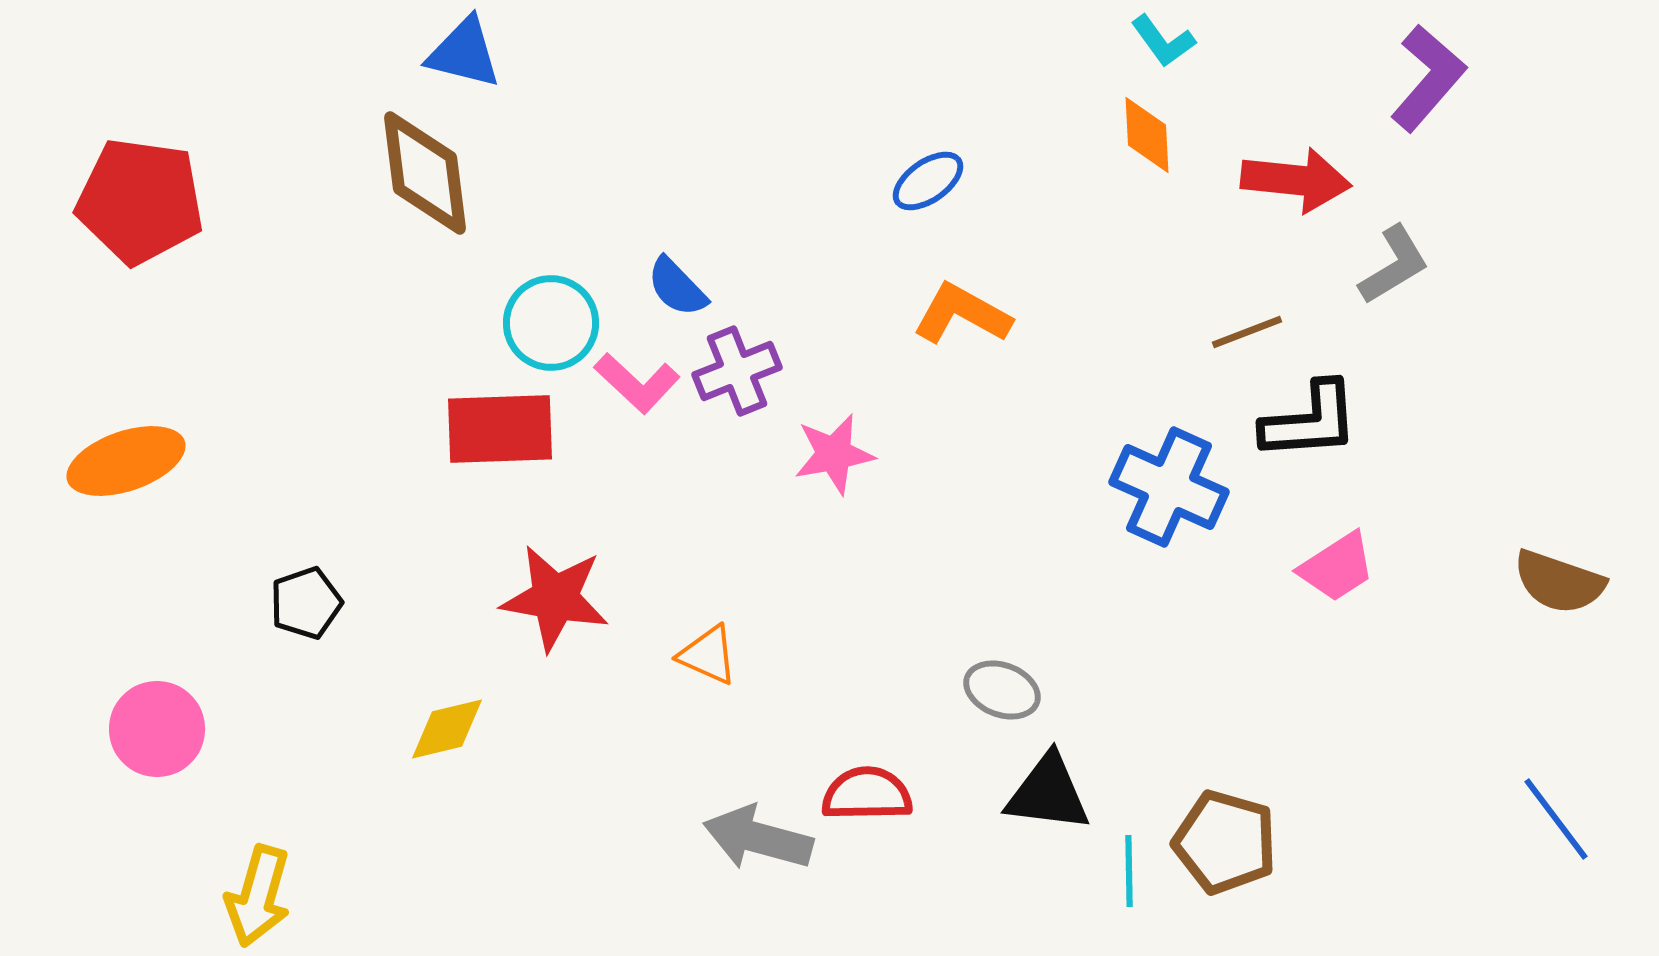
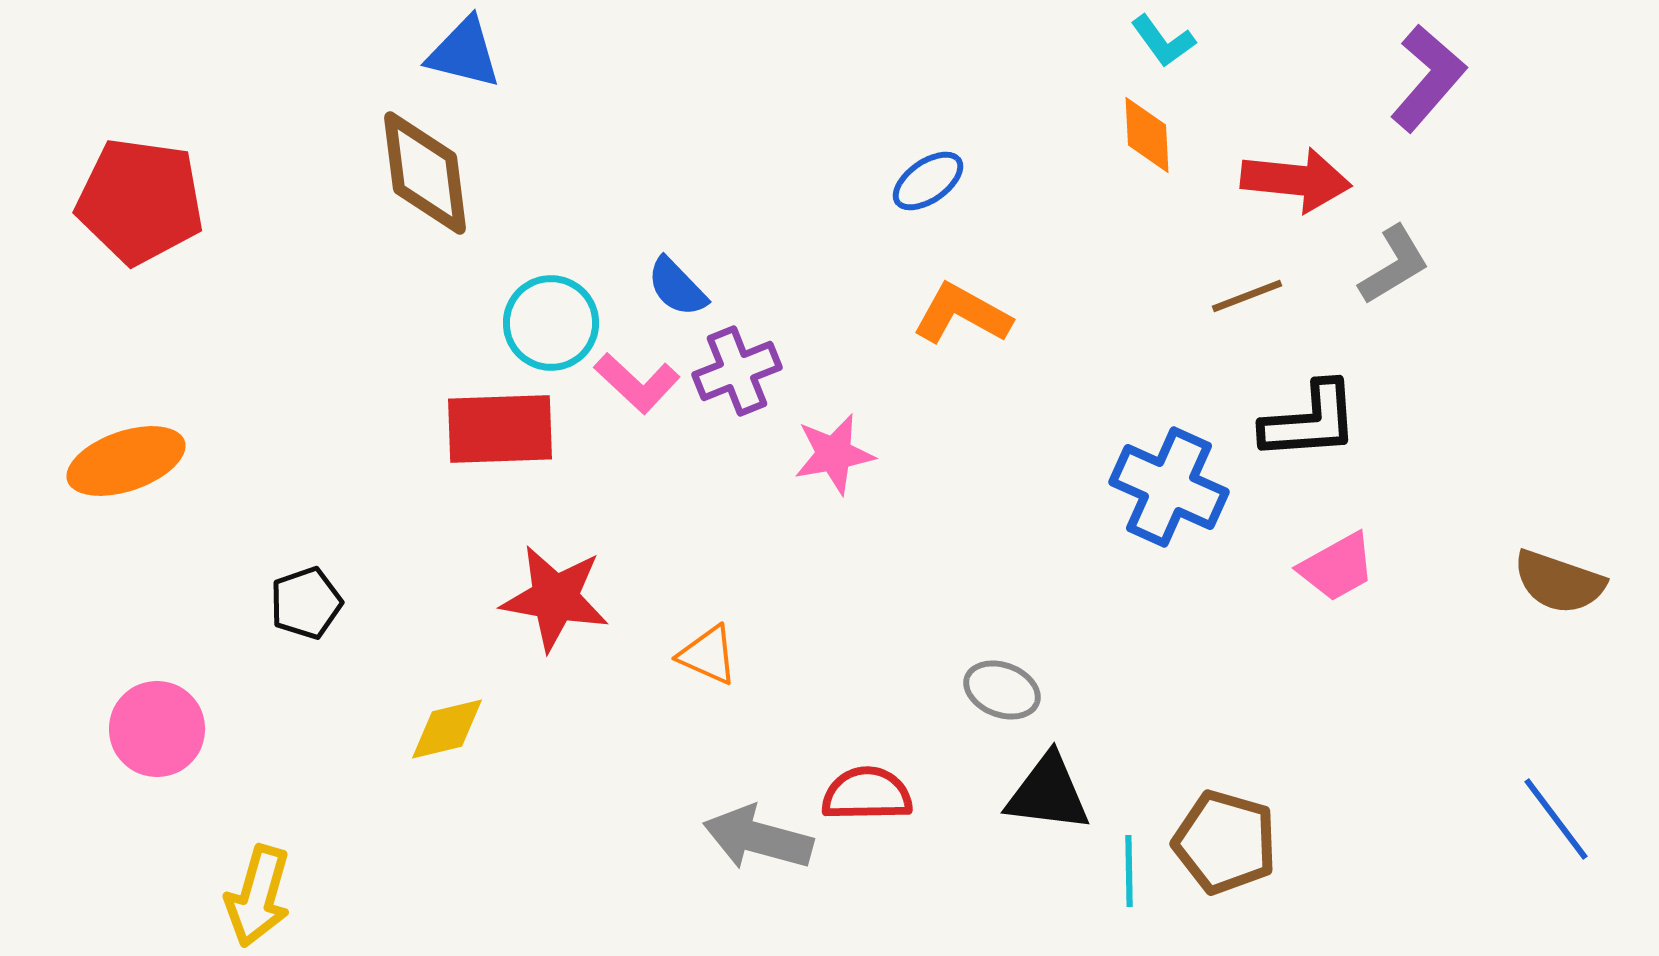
brown line: moved 36 px up
pink trapezoid: rotated 4 degrees clockwise
